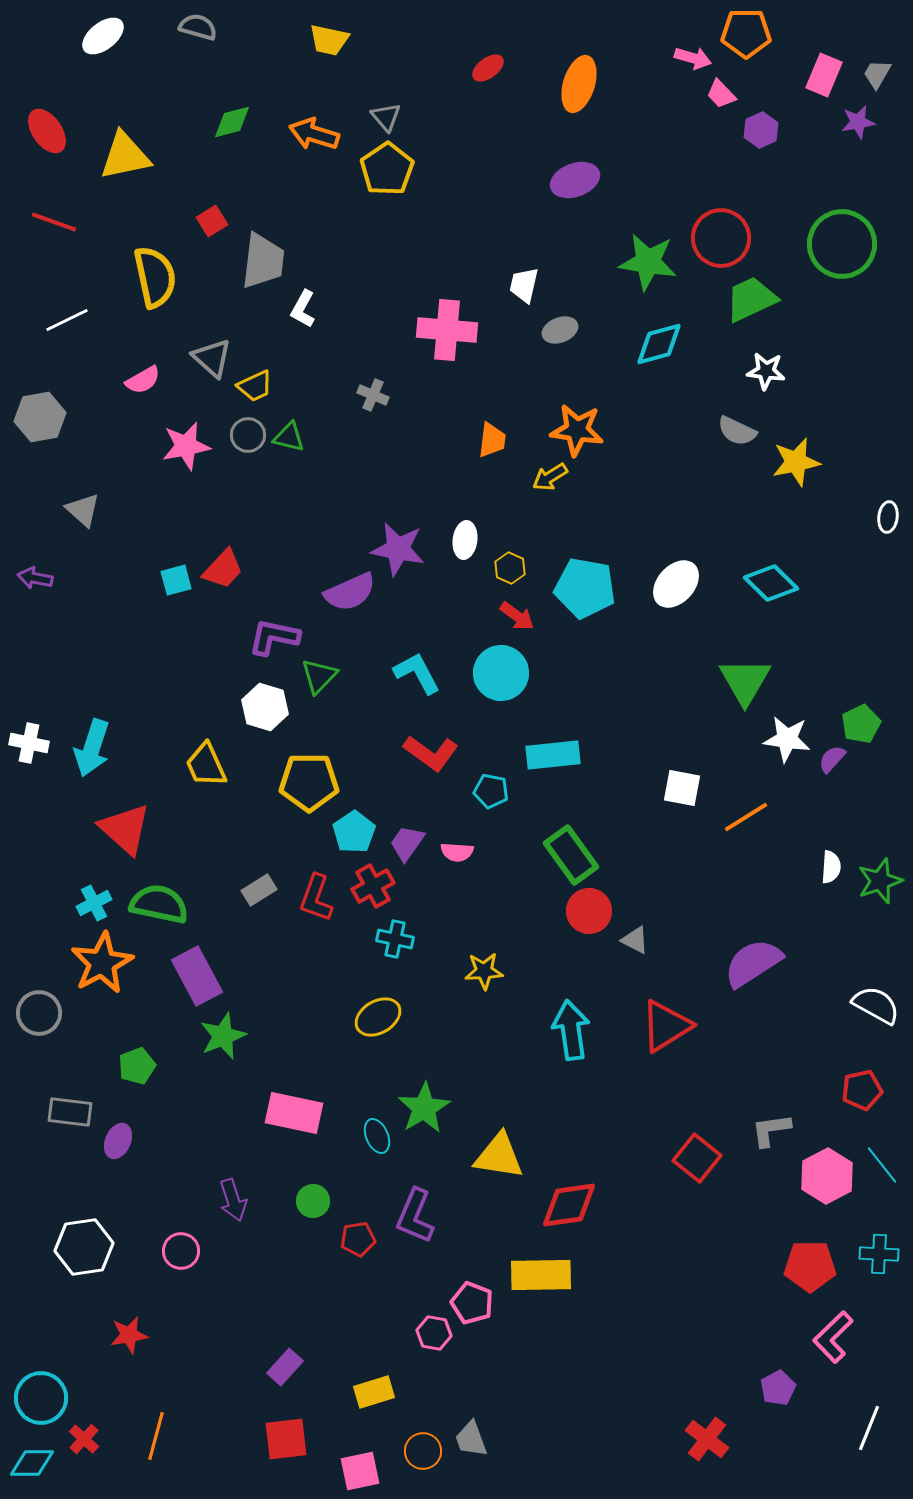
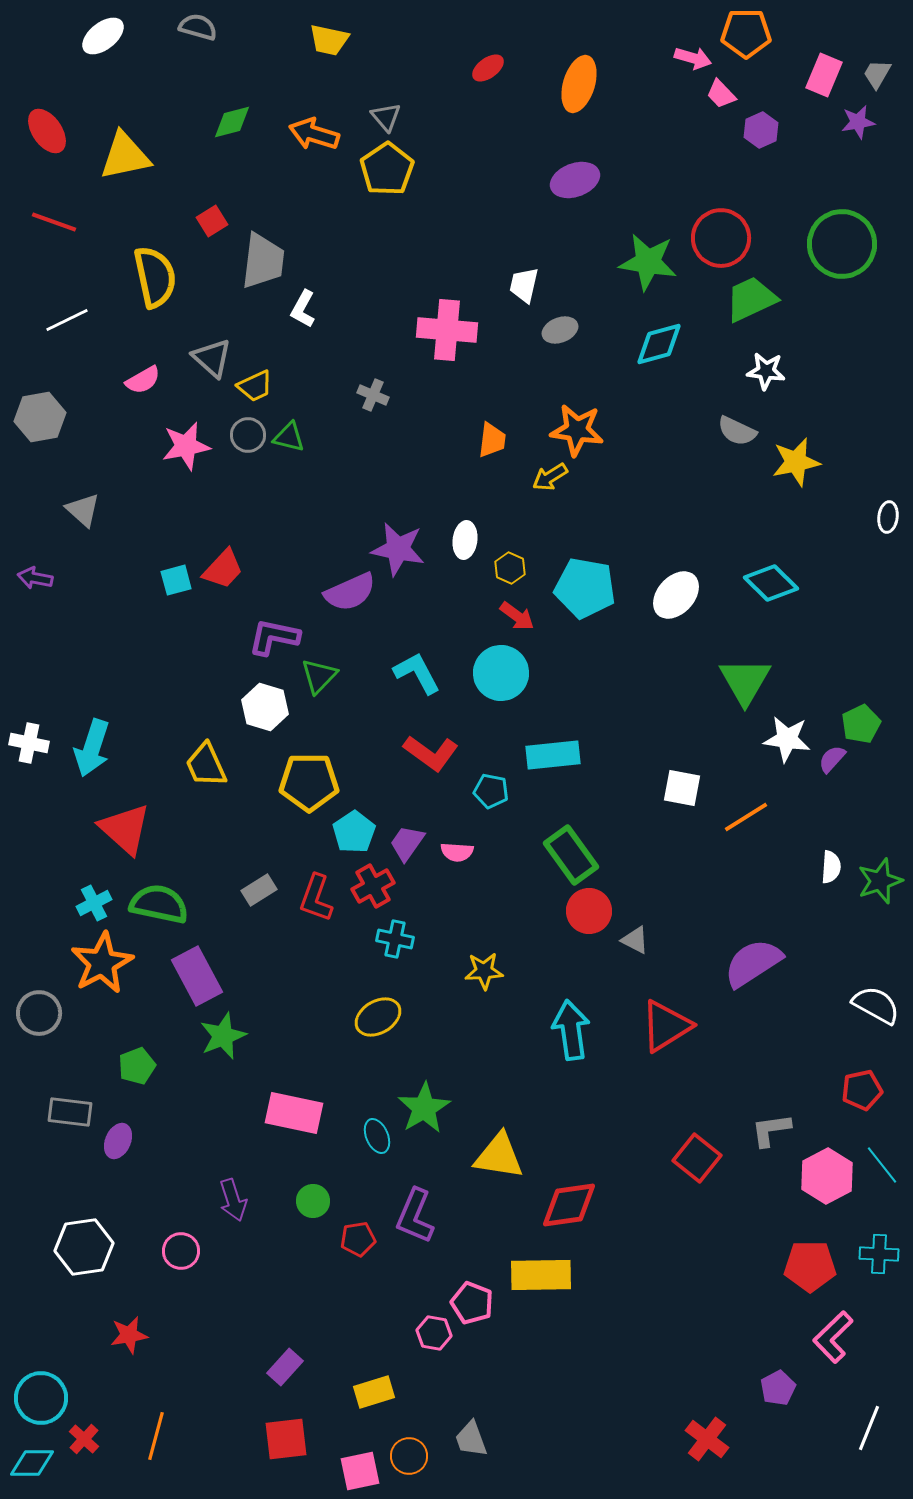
white ellipse at (676, 584): moved 11 px down
orange circle at (423, 1451): moved 14 px left, 5 px down
